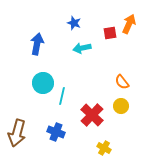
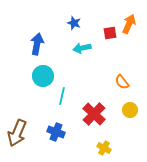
cyan circle: moved 7 px up
yellow circle: moved 9 px right, 4 px down
red cross: moved 2 px right, 1 px up
brown arrow: rotated 8 degrees clockwise
